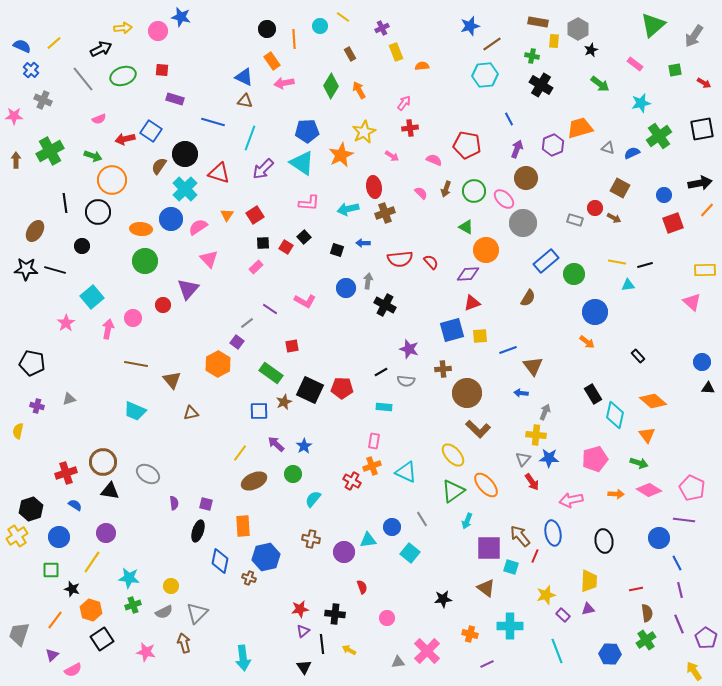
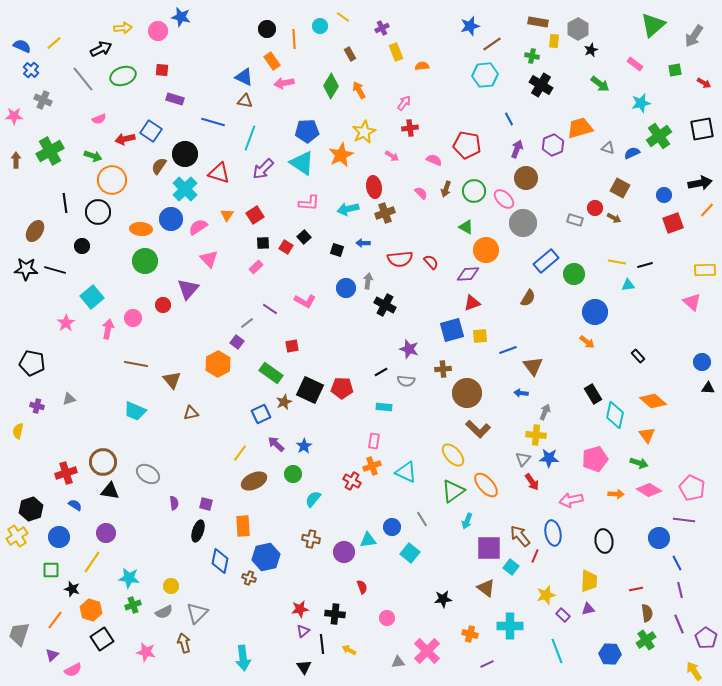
blue square at (259, 411): moved 2 px right, 3 px down; rotated 24 degrees counterclockwise
cyan square at (511, 567): rotated 21 degrees clockwise
